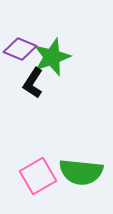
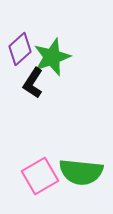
purple diamond: rotated 64 degrees counterclockwise
pink square: moved 2 px right
